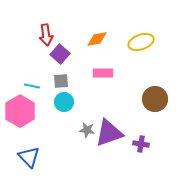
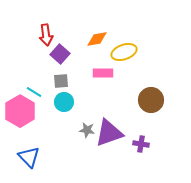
yellow ellipse: moved 17 px left, 10 px down
cyan line: moved 2 px right, 6 px down; rotated 21 degrees clockwise
brown circle: moved 4 px left, 1 px down
